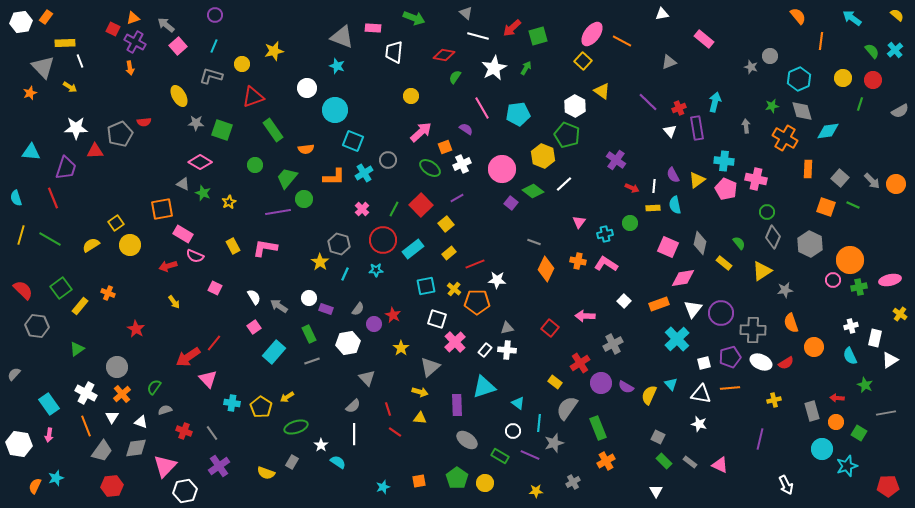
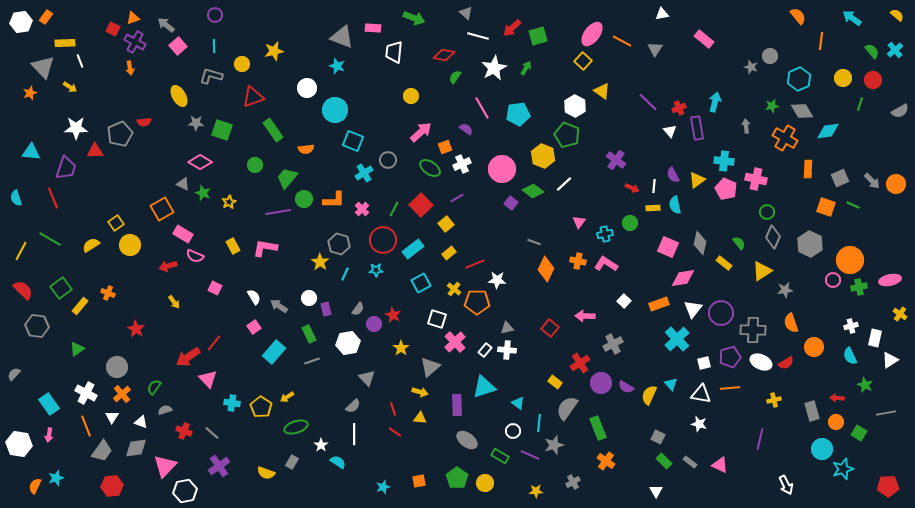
cyan line at (214, 46): rotated 24 degrees counterclockwise
gray triangle at (669, 62): moved 14 px left, 13 px up; rotated 35 degrees counterclockwise
gray diamond at (802, 111): rotated 15 degrees counterclockwise
orange L-shape at (334, 177): moved 23 px down
gray square at (840, 178): rotated 24 degrees clockwise
orange square at (162, 209): rotated 20 degrees counterclockwise
yellow line at (21, 235): moved 16 px down; rotated 12 degrees clockwise
cyan square at (426, 286): moved 5 px left, 3 px up; rotated 18 degrees counterclockwise
purple rectangle at (326, 309): rotated 56 degrees clockwise
red line at (388, 409): moved 5 px right
gray line at (212, 433): rotated 14 degrees counterclockwise
gray star at (554, 443): moved 2 px down
orange cross at (606, 461): rotated 24 degrees counterclockwise
cyan star at (847, 466): moved 4 px left, 3 px down
